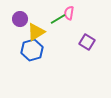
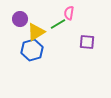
green line: moved 5 px down
purple square: rotated 28 degrees counterclockwise
